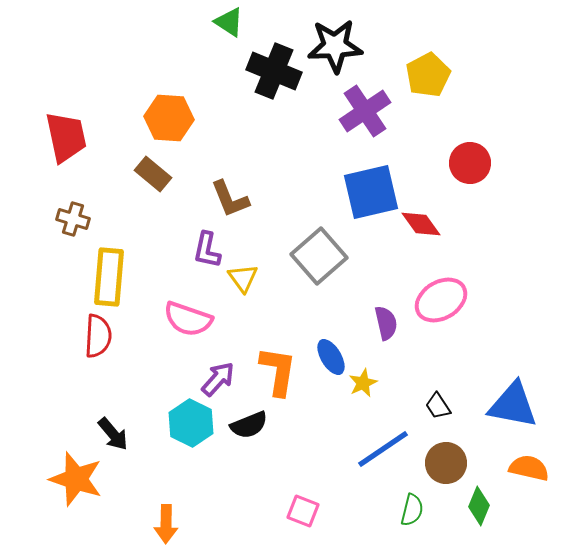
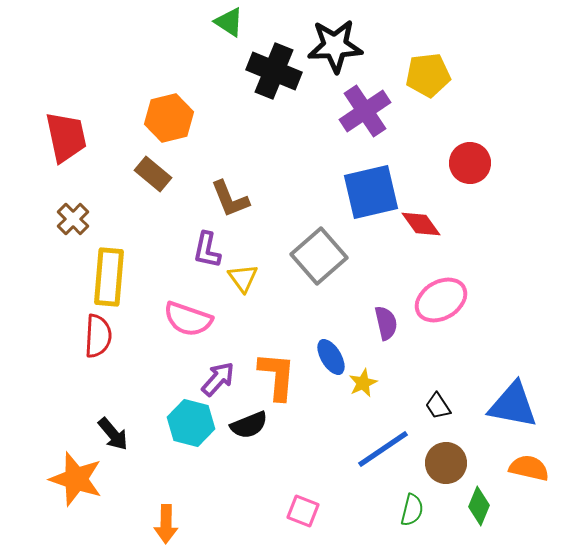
yellow pentagon: rotated 21 degrees clockwise
orange hexagon: rotated 18 degrees counterclockwise
brown cross: rotated 28 degrees clockwise
orange L-shape: moved 1 px left, 5 px down; rotated 4 degrees counterclockwise
cyan hexagon: rotated 12 degrees counterclockwise
